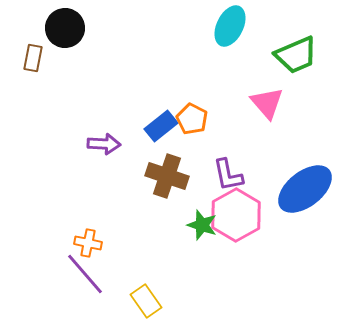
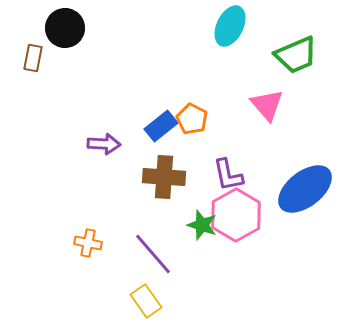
pink triangle: moved 2 px down
brown cross: moved 3 px left, 1 px down; rotated 15 degrees counterclockwise
purple line: moved 68 px right, 20 px up
